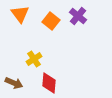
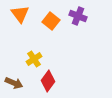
purple cross: rotated 18 degrees counterclockwise
red diamond: moved 1 px left, 2 px up; rotated 30 degrees clockwise
